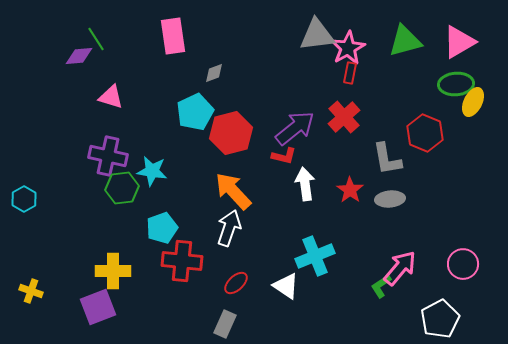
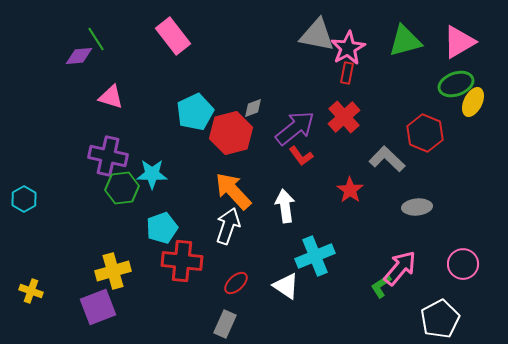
gray triangle at (317, 35): rotated 18 degrees clockwise
pink rectangle at (173, 36): rotated 30 degrees counterclockwise
gray diamond at (214, 73): moved 39 px right, 35 px down
red rectangle at (350, 73): moved 3 px left
green ellipse at (456, 84): rotated 16 degrees counterclockwise
red L-shape at (284, 156): moved 17 px right; rotated 40 degrees clockwise
gray L-shape at (387, 159): rotated 144 degrees clockwise
cyan star at (152, 171): moved 3 px down; rotated 8 degrees counterclockwise
white arrow at (305, 184): moved 20 px left, 22 px down
gray ellipse at (390, 199): moved 27 px right, 8 px down
white arrow at (229, 228): moved 1 px left, 2 px up
yellow cross at (113, 271): rotated 16 degrees counterclockwise
